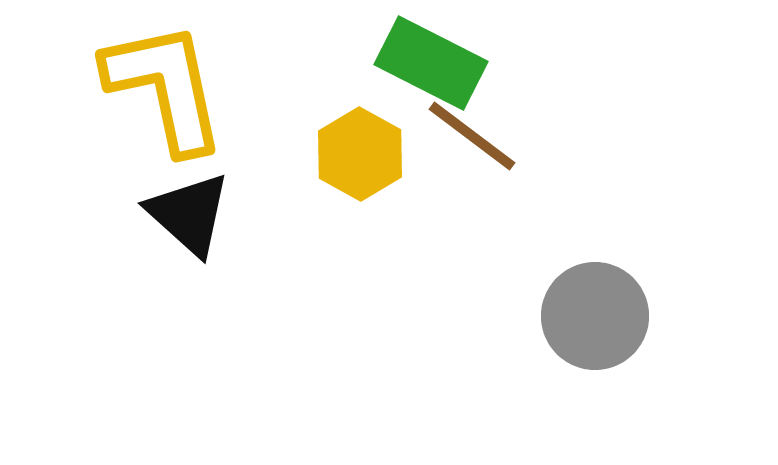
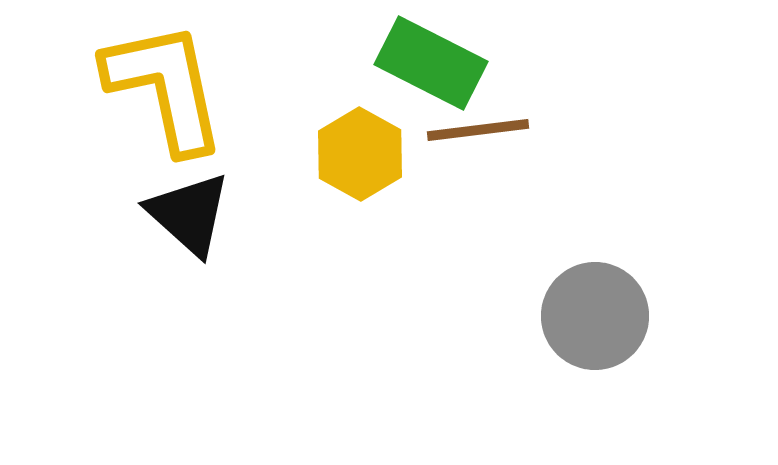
brown line: moved 6 px right, 6 px up; rotated 44 degrees counterclockwise
